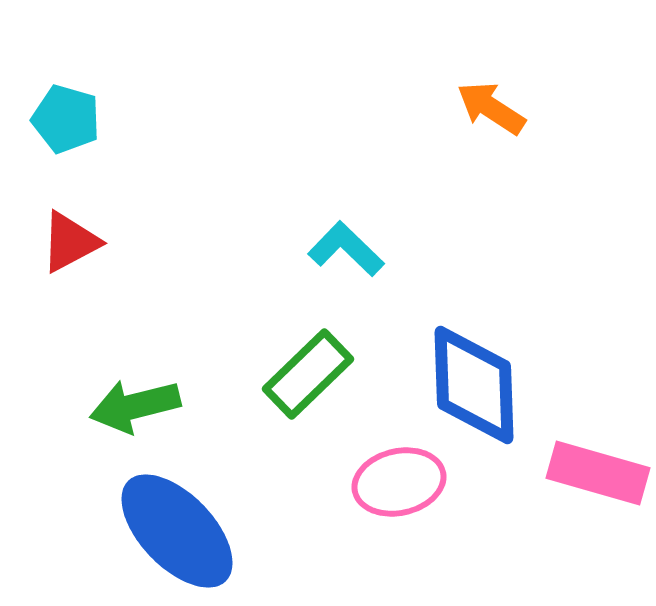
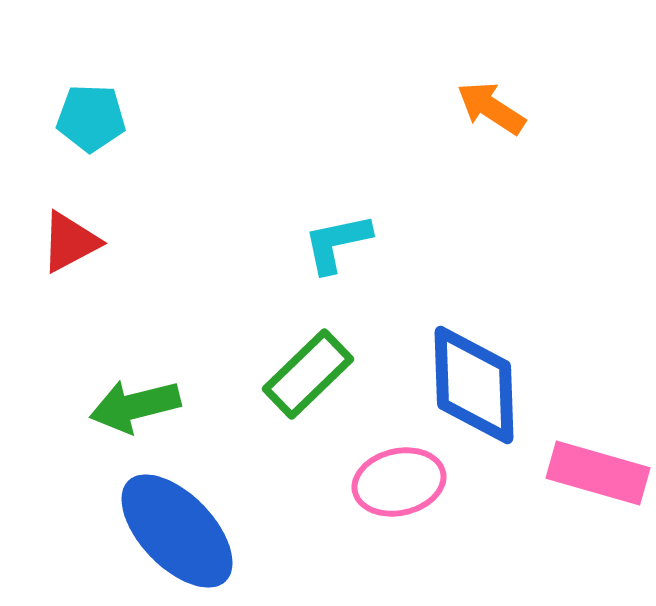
cyan pentagon: moved 25 px right, 1 px up; rotated 14 degrees counterclockwise
cyan L-shape: moved 9 px left, 6 px up; rotated 56 degrees counterclockwise
